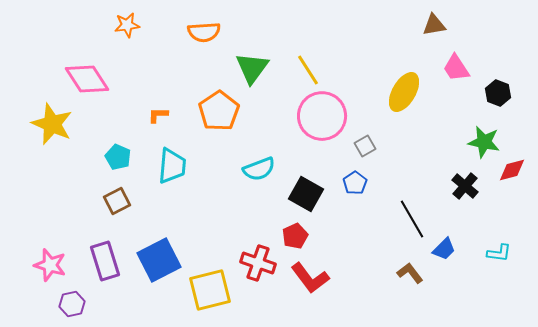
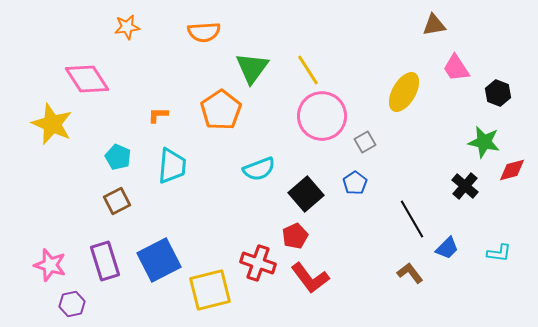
orange star: moved 2 px down
orange pentagon: moved 2 px right, 1 px up
gray square: moved 4 px up
black square: rotated 20 degrees clockwise
blue trapezoid: moved 3 px right, 1 px up
